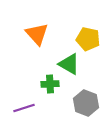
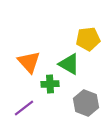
orange triangle: moved 8 px left, 28 px down
yellow pentagon: rotated 20 degrees counterclockwise
purple line: rotated 20 degrees counterclockwise
